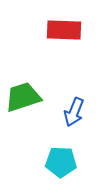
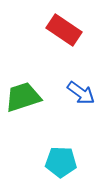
red rectangle: rotated 32 degrees clockwise
blue arrow: moved 7 px right, 19 px up; rotated 76 degrees counterclockwise
